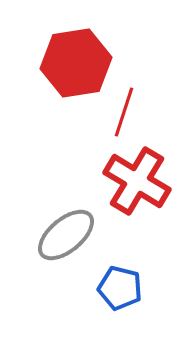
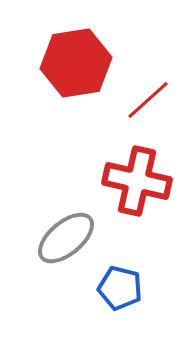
red line: moved 24 px right, 12 px up; rotated 30 degrees clockwise
red cross: rotated 18 degrees counterclockwise
gray ellipse: moved 3 px down
